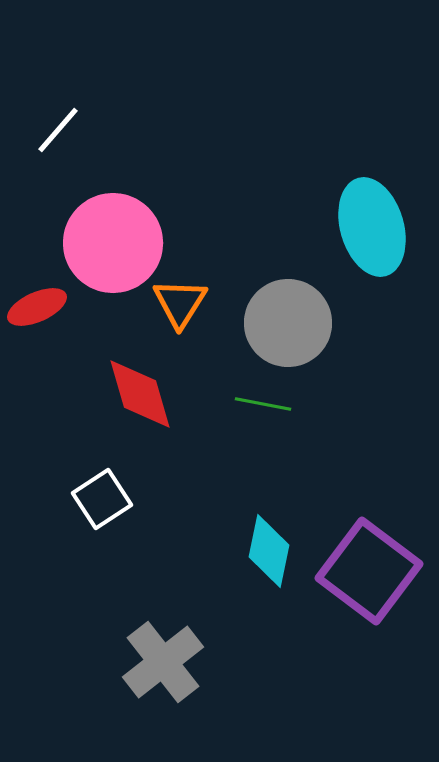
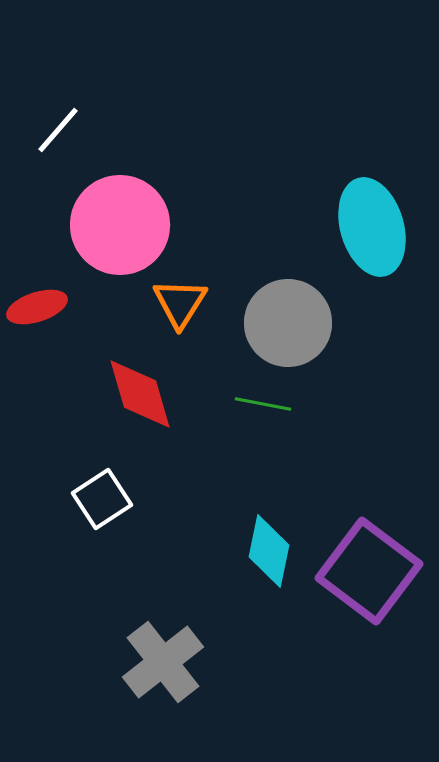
pink circle: moved 7 px right, 18 px up
red ellipse: rotated 6 degrees clockwise
